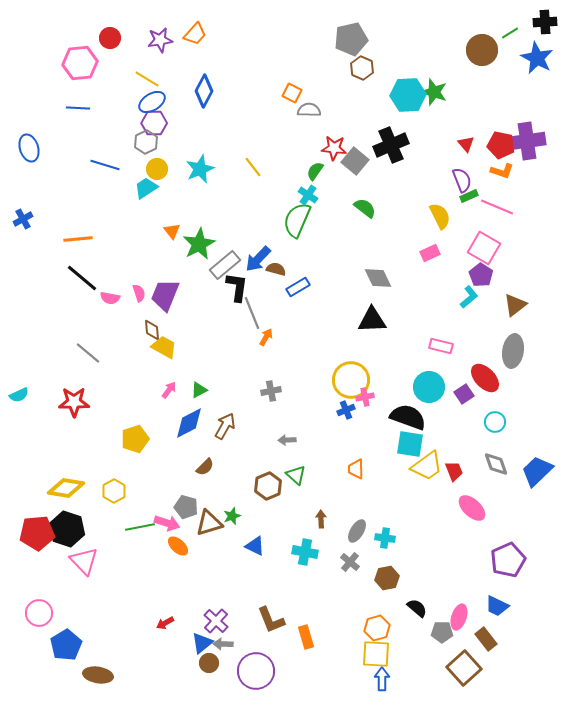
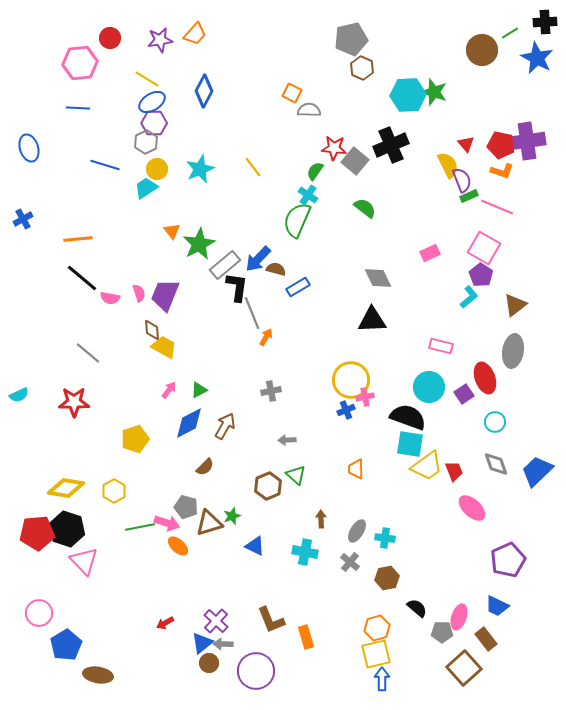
yellow semicircle at (440, 216): moved 8 px right, 51 px up
red ellipse at (485, 378): rotated 24 degrees clockwise
yellow square at (376, 654): rotated 16 degrees counterclockwise
